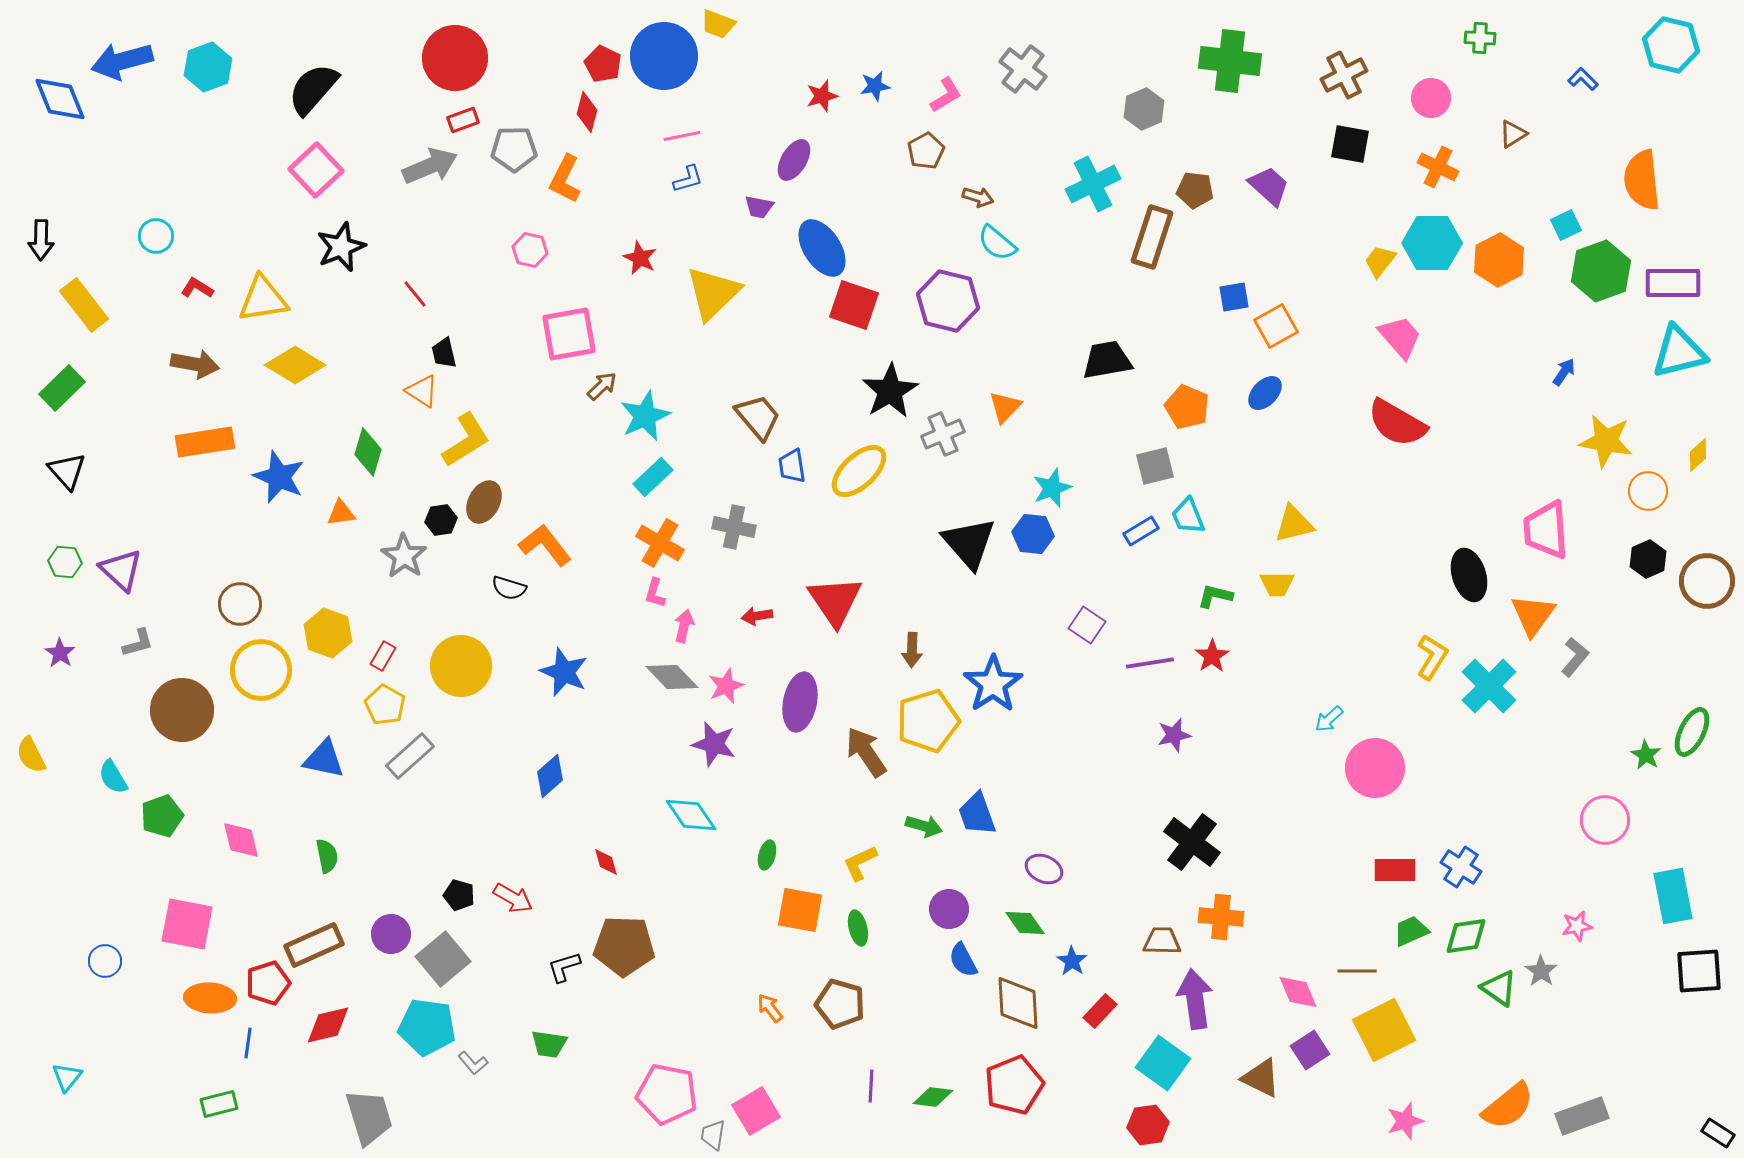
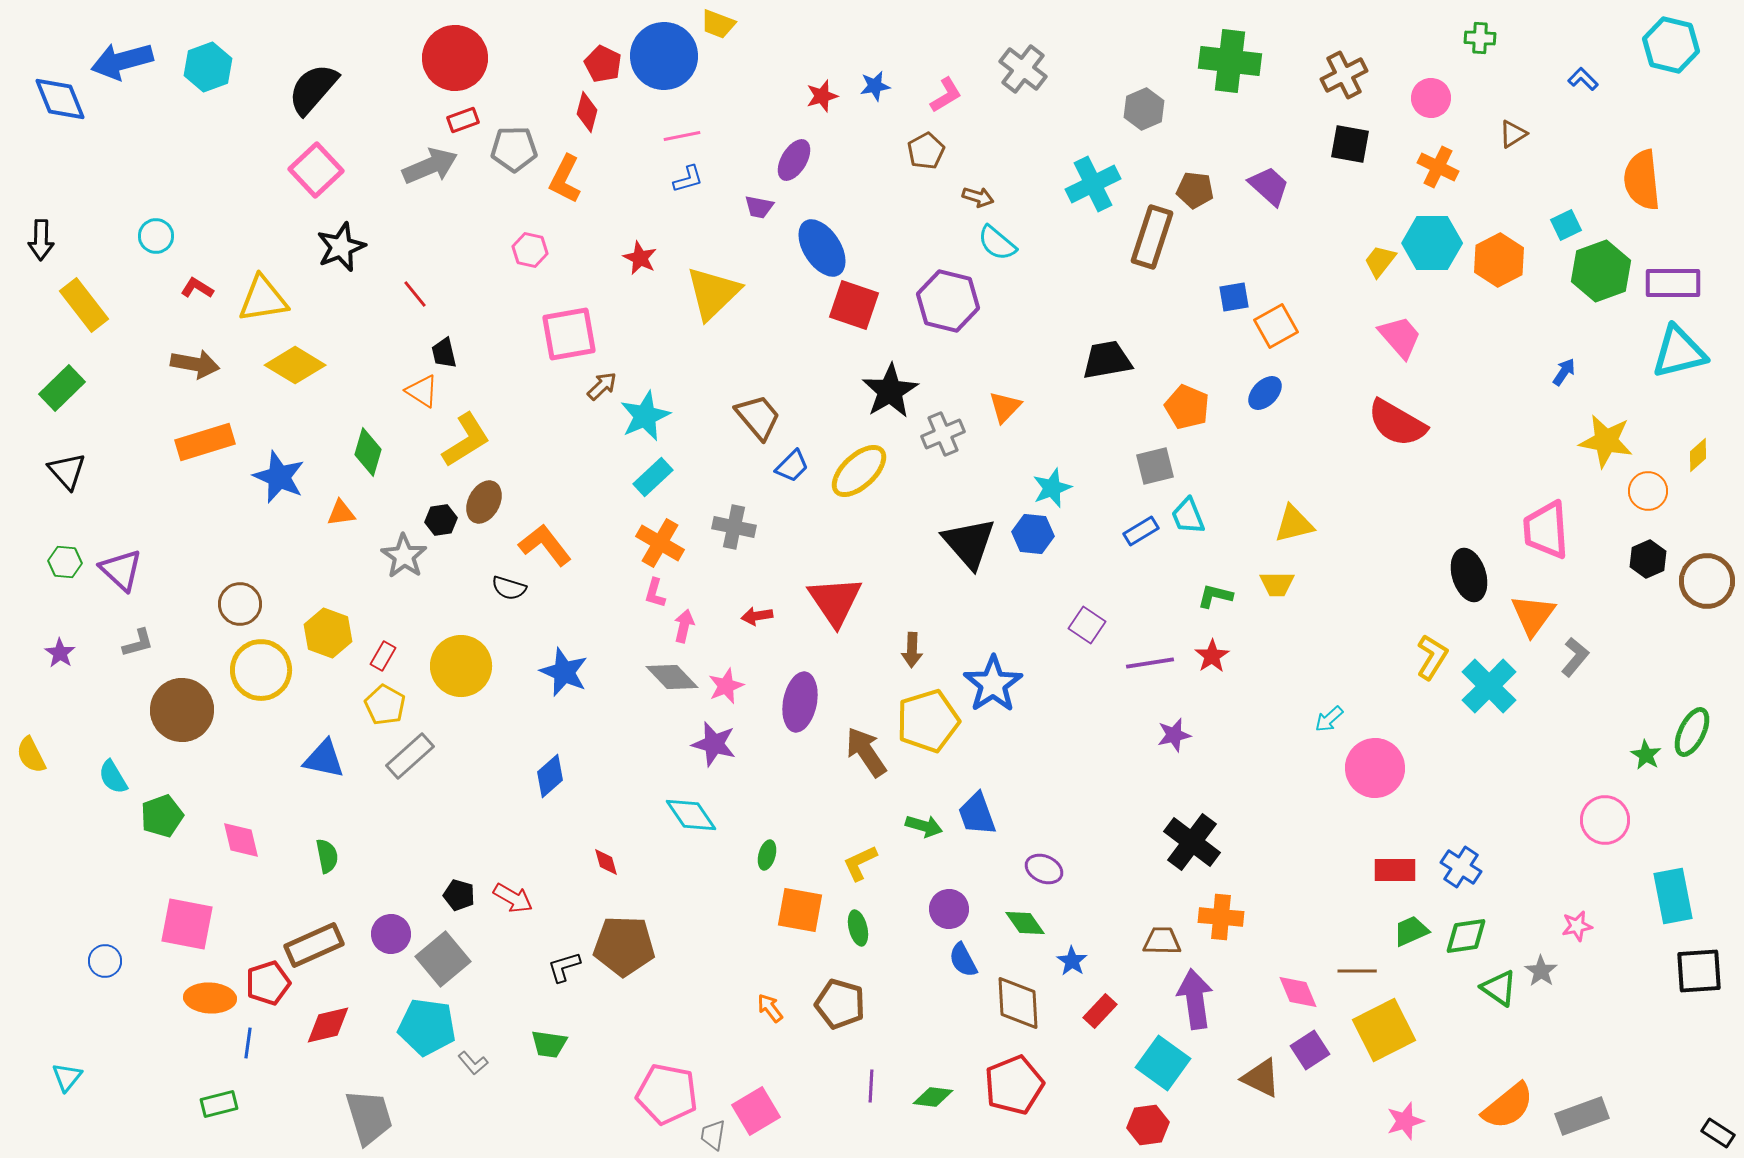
orange rectangle at (205, 442): rotated 8 degrees counterclockwise
blue trapezoid at (792, 466): rotated 126 degrees counterclockwise
